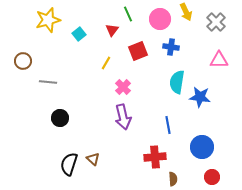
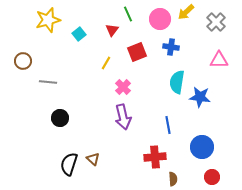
yellow arrow: rotated 72 degrees clockwise
red square: moved 1 px left, 1 px down
